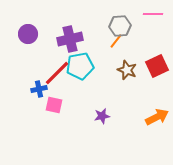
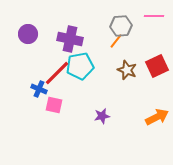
pink line: moved 1 px right, 2 px down
gray hexagon: moved 1 px right
purple cross: rotated 25 degrees clockwise
blue cross: rotated 35 degrees clockwise
